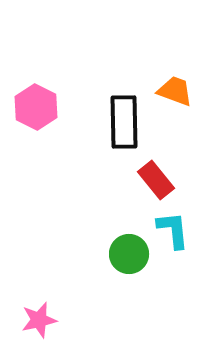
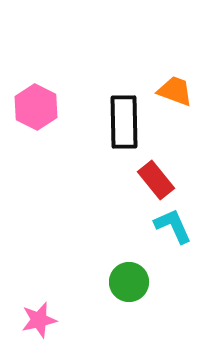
cyan L-shape: moved 4 px up; rotated 18 degrees counterclockwise
green circle: moved 28 px down
